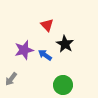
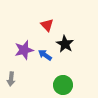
gray arrow: rotated 32 degrees counterclockwise
